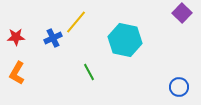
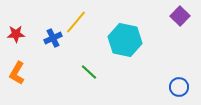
purple square: moved 2 px left, 3 px down
red star: moved 3 px up
green line: rotated 18 degrees counterclockwise
